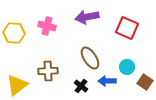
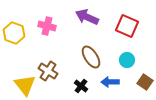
purple arrow: rotated 35 degrees clockwise
red square: moved 2 px up
yellow hexagon: rotated 15 degrees clockwise
brown ellipse: moved 1 px right, 1 px up
cyan circle: moved 7 px up
brown cross: rotated 36 degrees clockwise
blue arrow: moved 3 px right, 1 px down
yellow triangle: moved 8 px right; rotated 30 degrees counterclockwise
